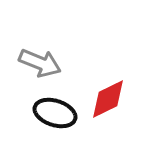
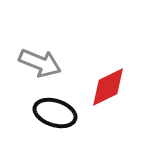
red diamond: moved 12 px up
